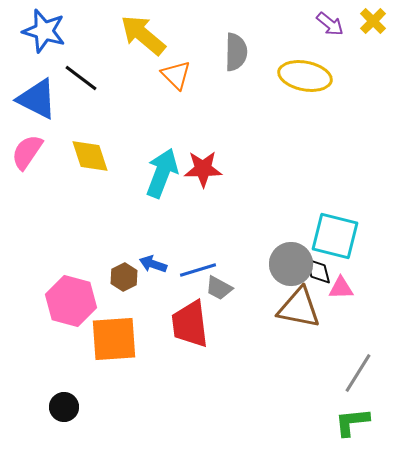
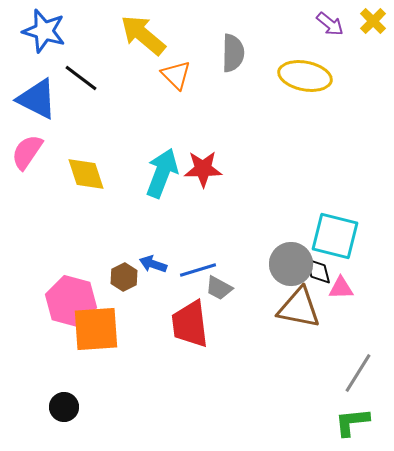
gray semicircle: moved 3 px left, 1 px down
yellow diamond: moved 4 px left, 18 px down
orange square: moved 18 px left, 10 px up
